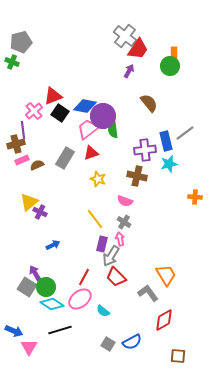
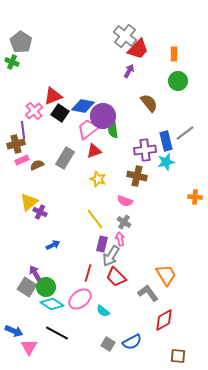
gray pentagon at (21, 42): rotated 25 degrees counterclockwise
red trapezoid at (138, 49): rotated 10 degrees clockwise
green circle at (170, 66): moved 8 px right, 15 px down
blue diamond at (85, 106): moved 2 px left
red triangle at (91, 153): moved 3 px right, 2 px up
cyan star at (169, 164): moved 3 px left, 2 px up
red line at (84, 277): moved 4 px right, 4 px up; rotated 12 degrees counterclockwise
black line at (60, 330): moved 3 px left, 3 px down; rotated 45 degrees clockwise
